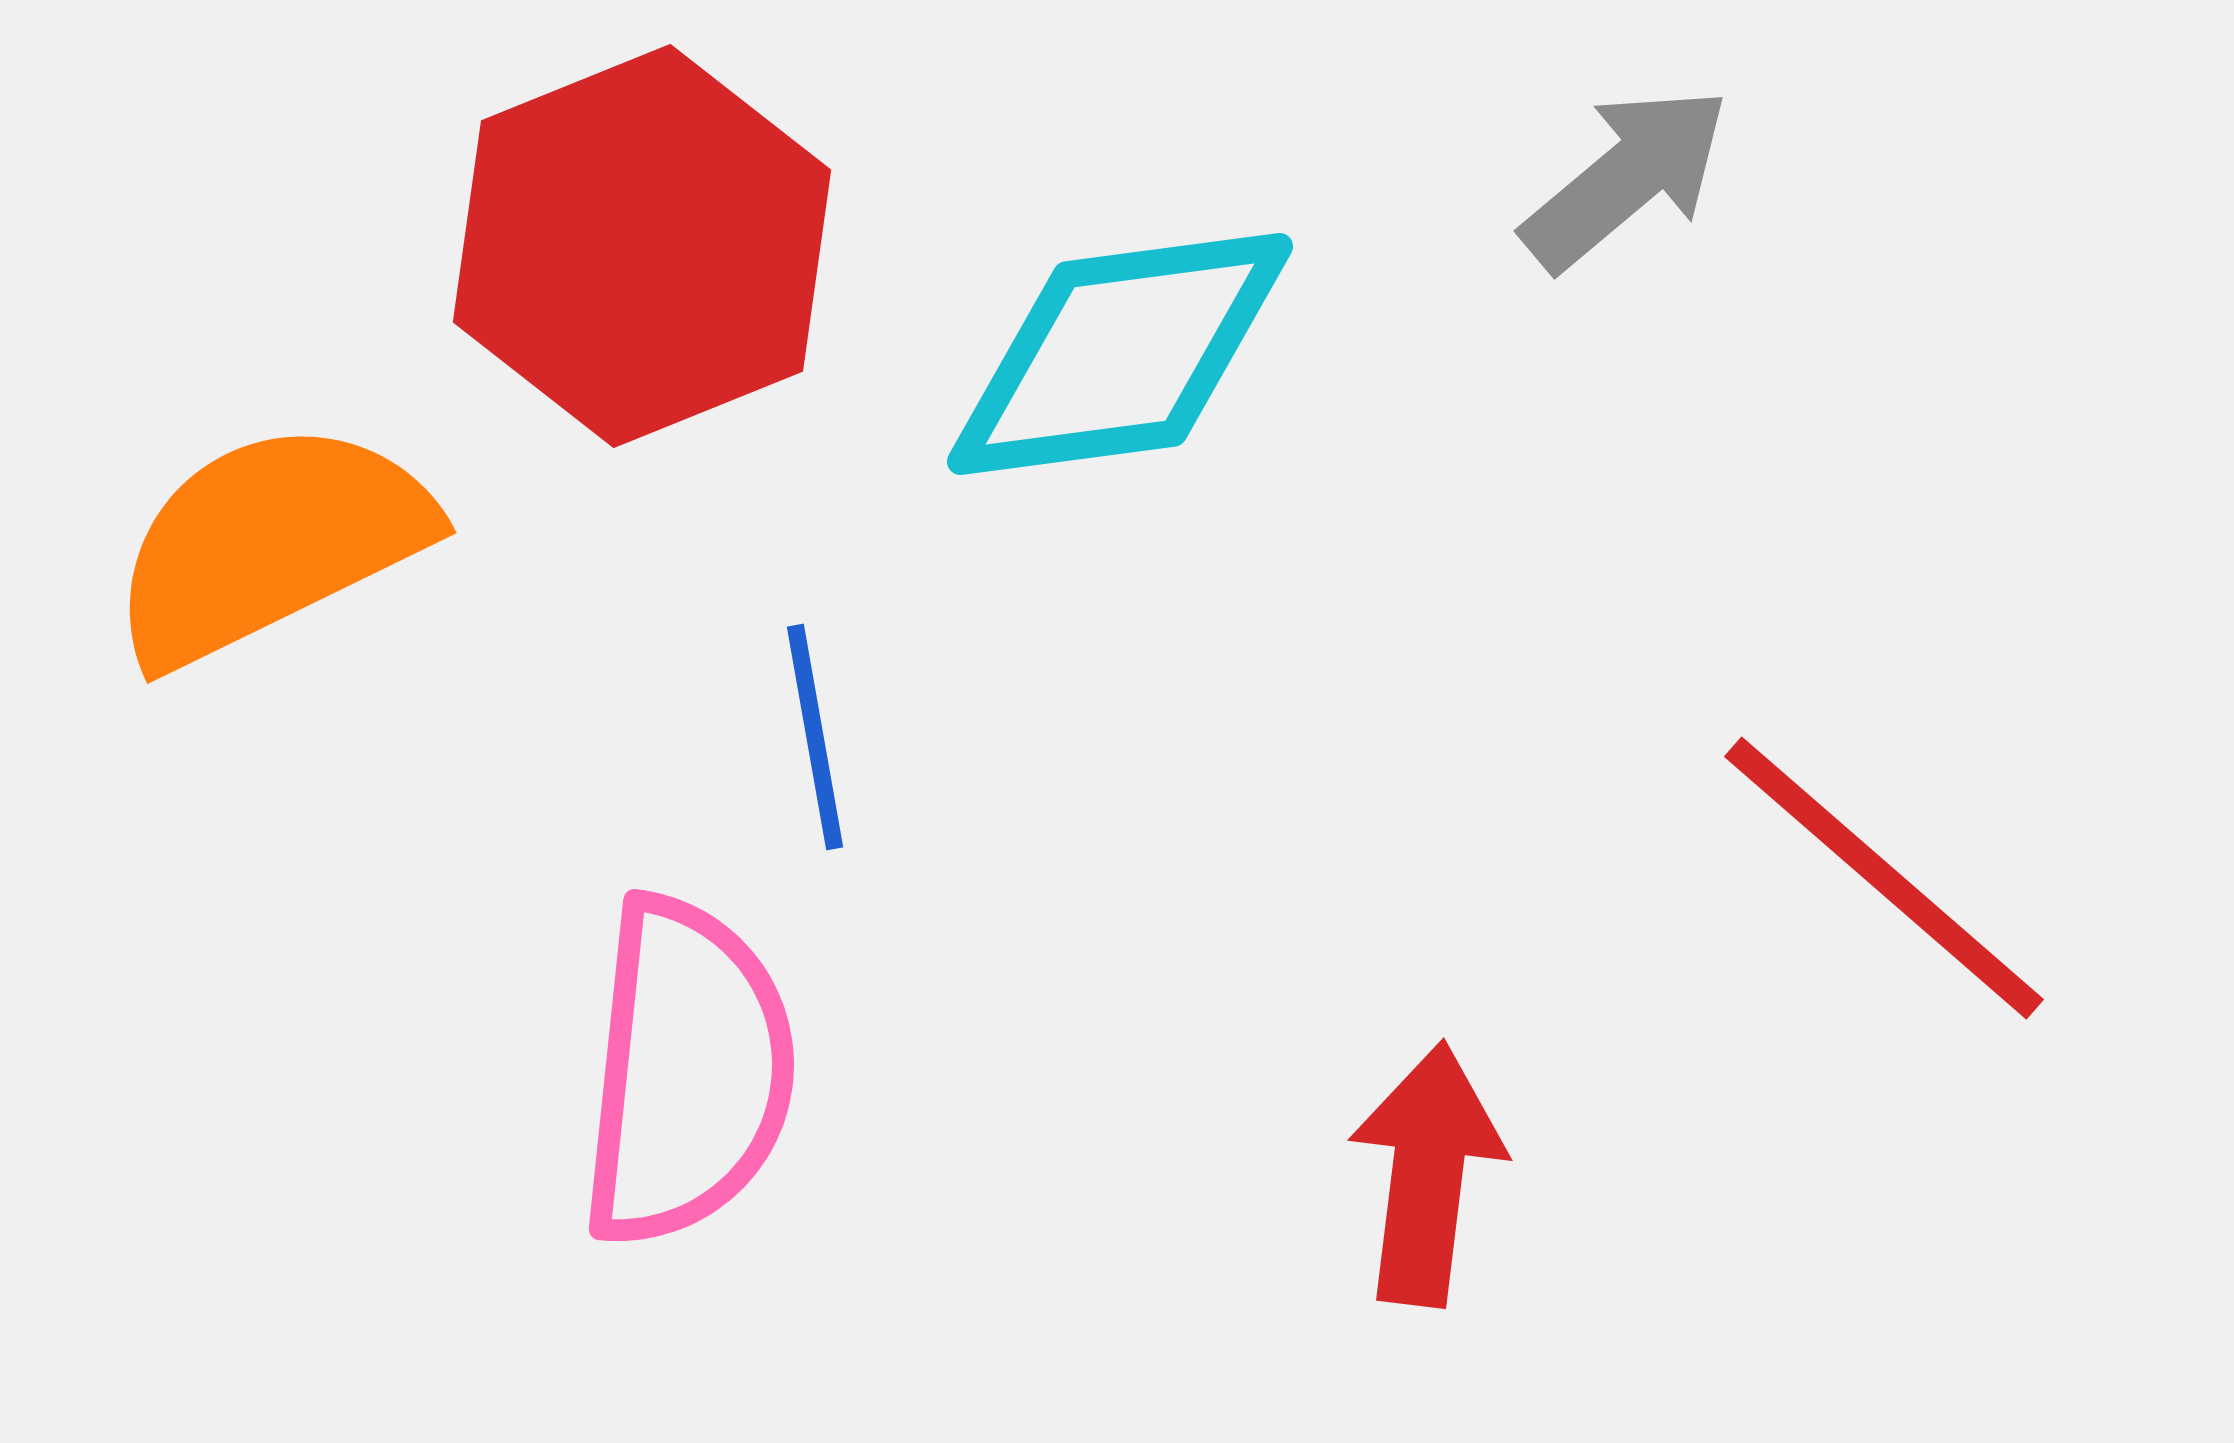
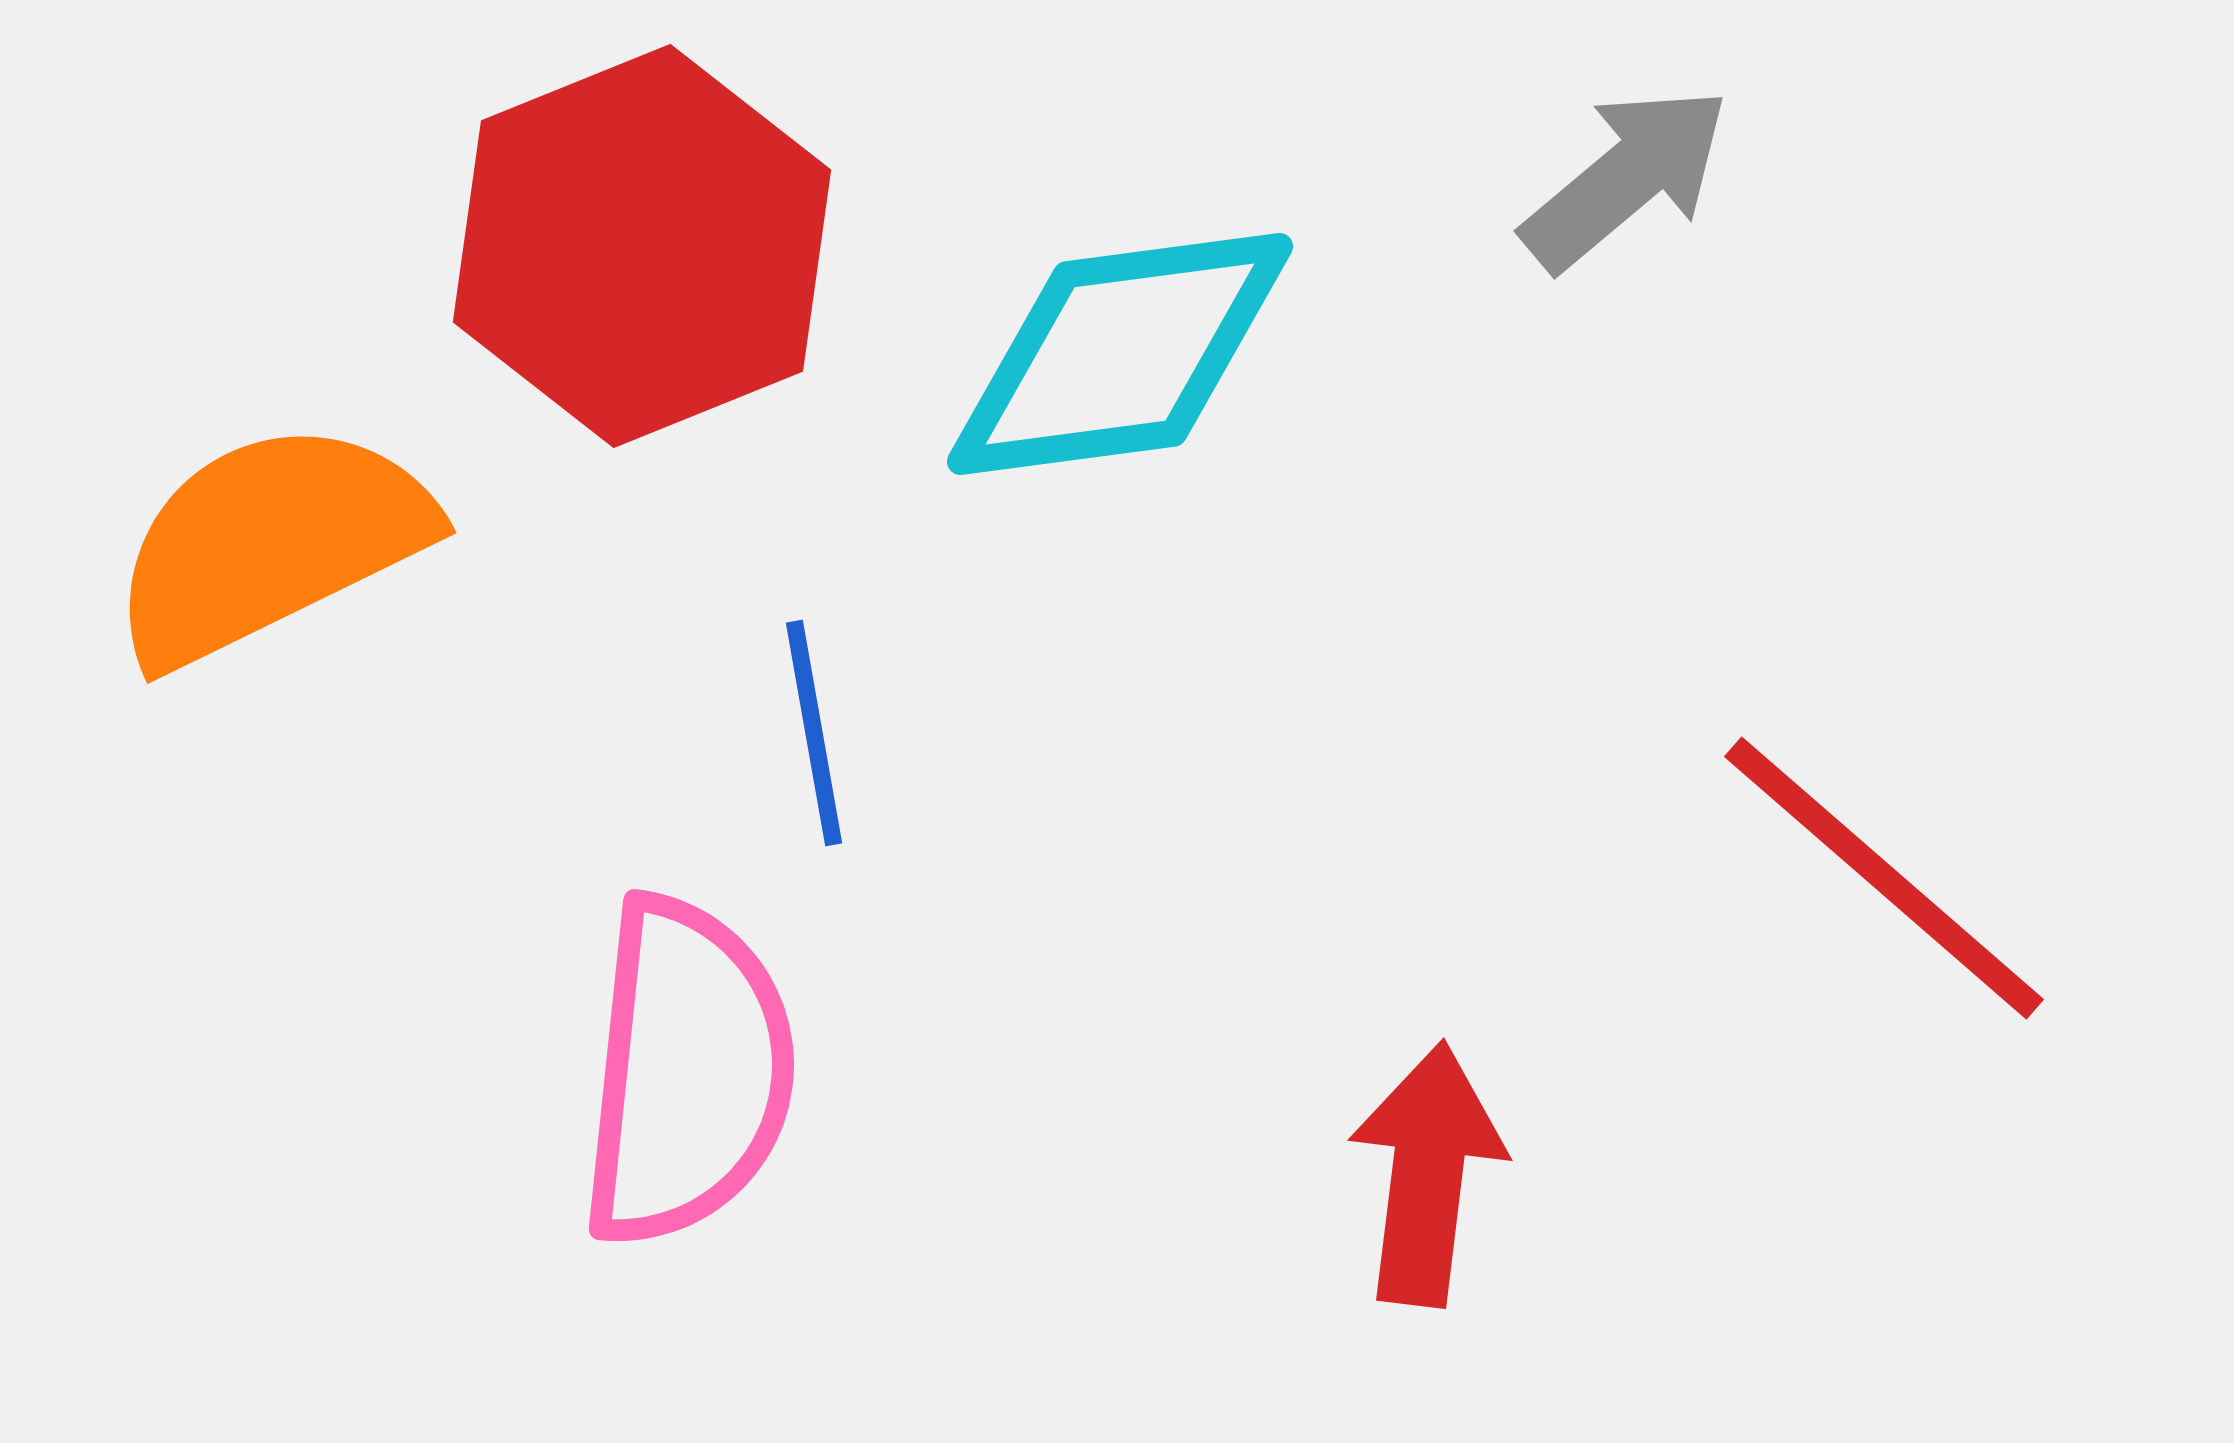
blue line: moved 1 px left, 4 px up
